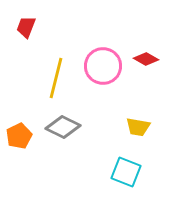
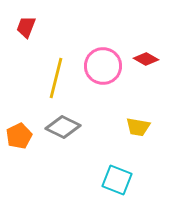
cyan square: moved 9 px left, 8 px down
